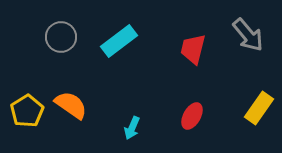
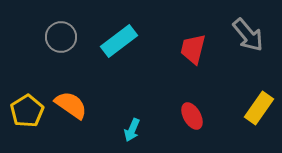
red ellipse: rotated 60 degrees counterclockwise
cyan arrow: moved 2 px down
